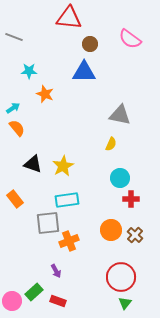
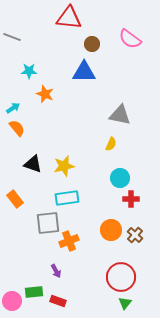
gray line: moved 2 px left
brown circle: moved 2 px right
yellow star: moved 1 px right; rotated 15 degrees clockwise
cyan rectangle: moved 2 px up
green rectangle: rotated 36 degrees clockwise
